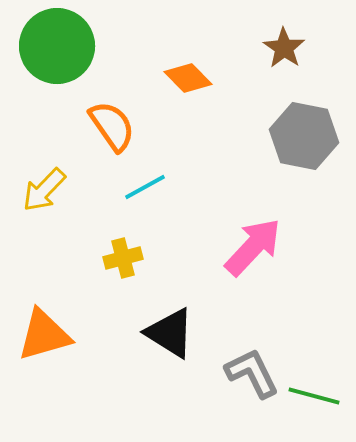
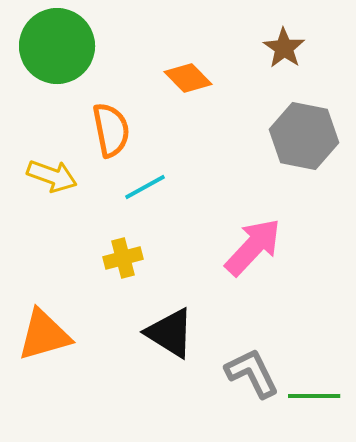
orange semicircle: moved 1 px left, 4 px down; rotated 24 degrees clockwise
yellow arrow: moved 8 px right, 14 px up; rotated 114 degrees counterclockwise
green line: rotated 15 degrees counterclockwise
